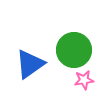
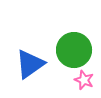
pink star: rotated 30 degrees clockwise
